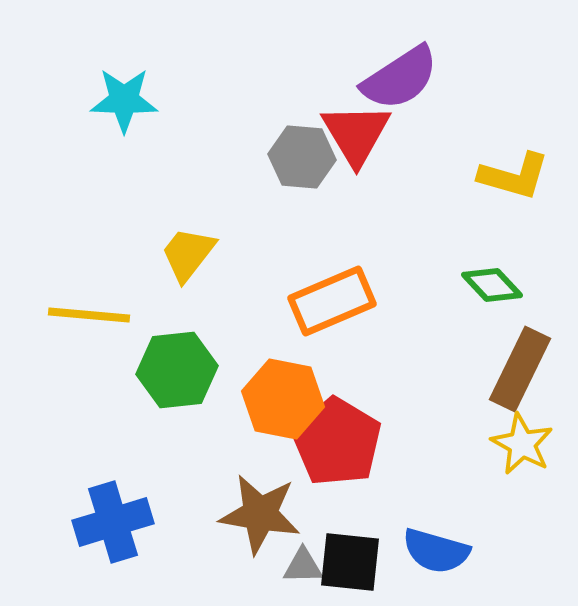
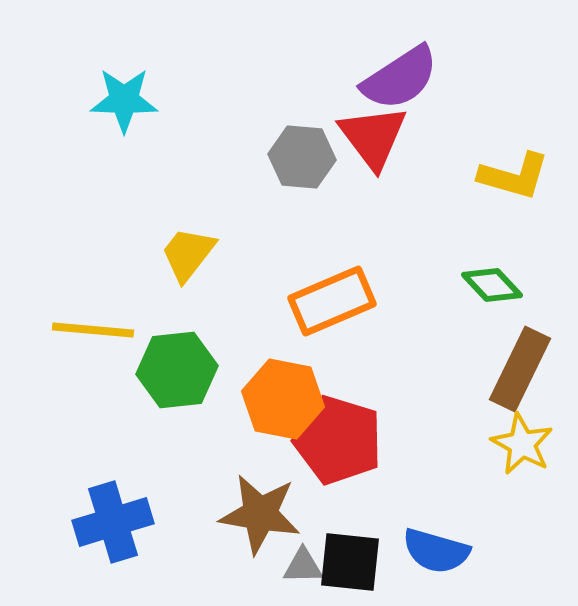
red triangle: moved 17 px right, 3 px down; rotated 6 degrees counterclockwise
yellow line: moved 4 px right, 15 px down
red pentagon: moved 1 px right, 2 px up; rotated 14 degrees counterclockwise
